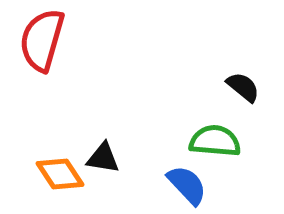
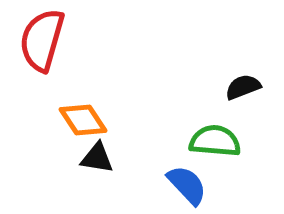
black semicircle: rotated 60 degrees counterclockwise
black triangle: moved 6 px left
orange diamond: moved 23 px right, 54 px up
